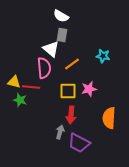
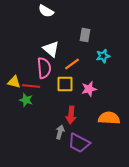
white semicircle: moved 15 px left, 5 px up
gray rectangle: moved 23 px right
cyan star: rotated 24 degrees counterclockwise
red line: moved 1 px up
yellow square: moved 3 px left, 7 px up
green star: moved 6 px right
orange semicircle: rotated 90 degrees clockwise
